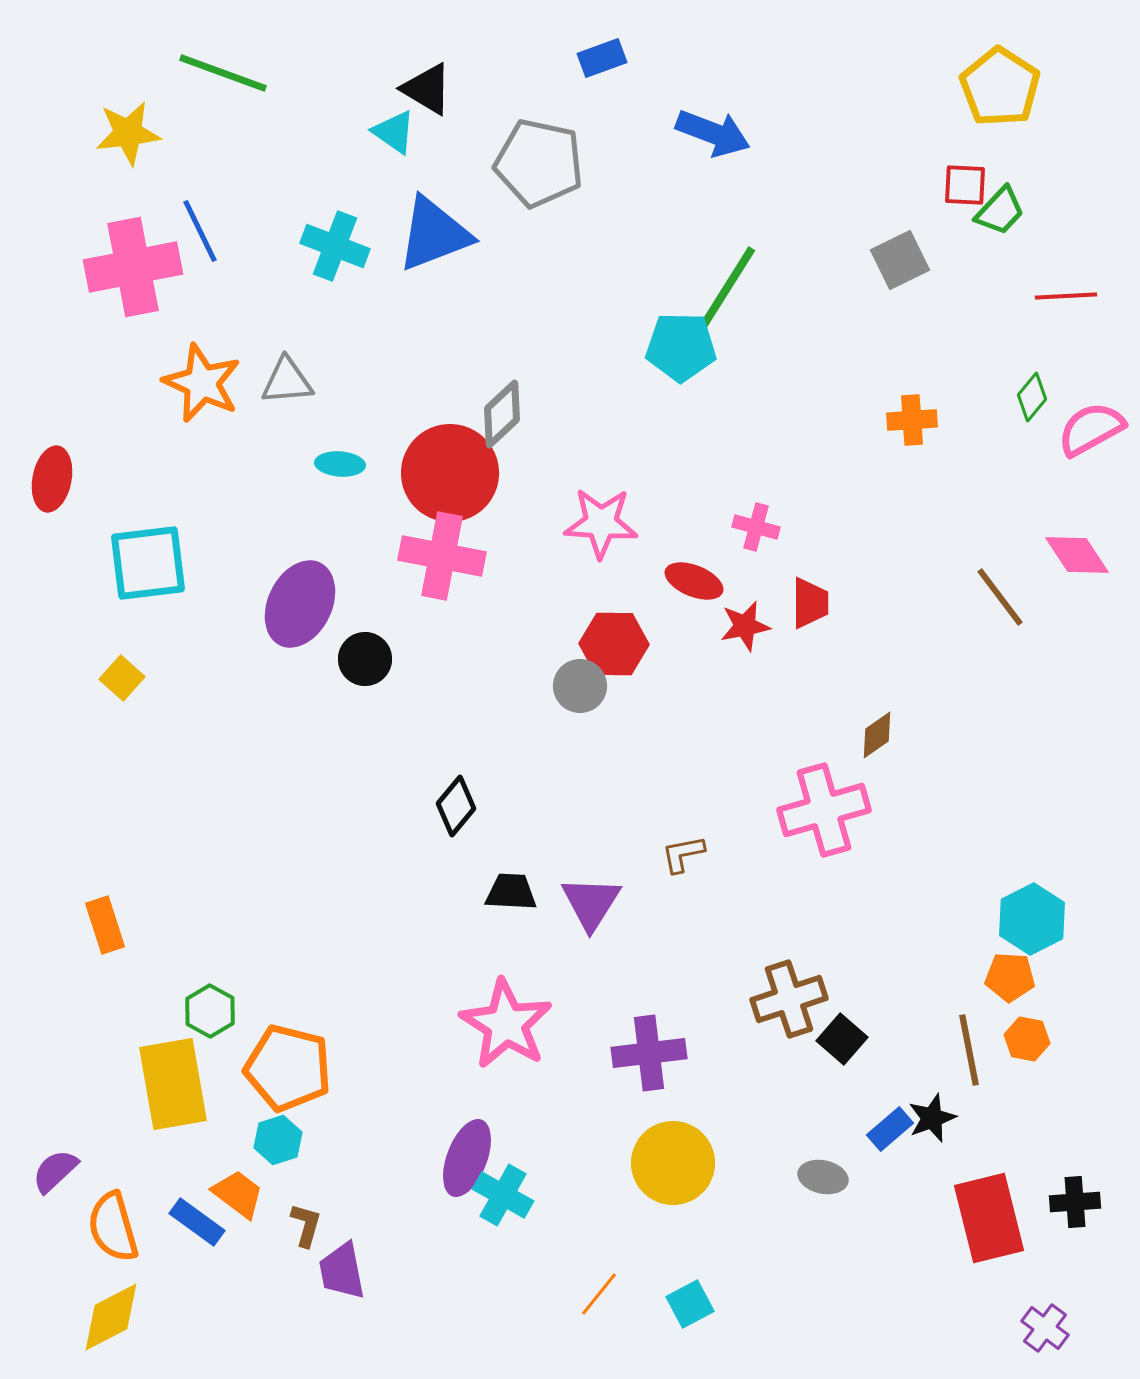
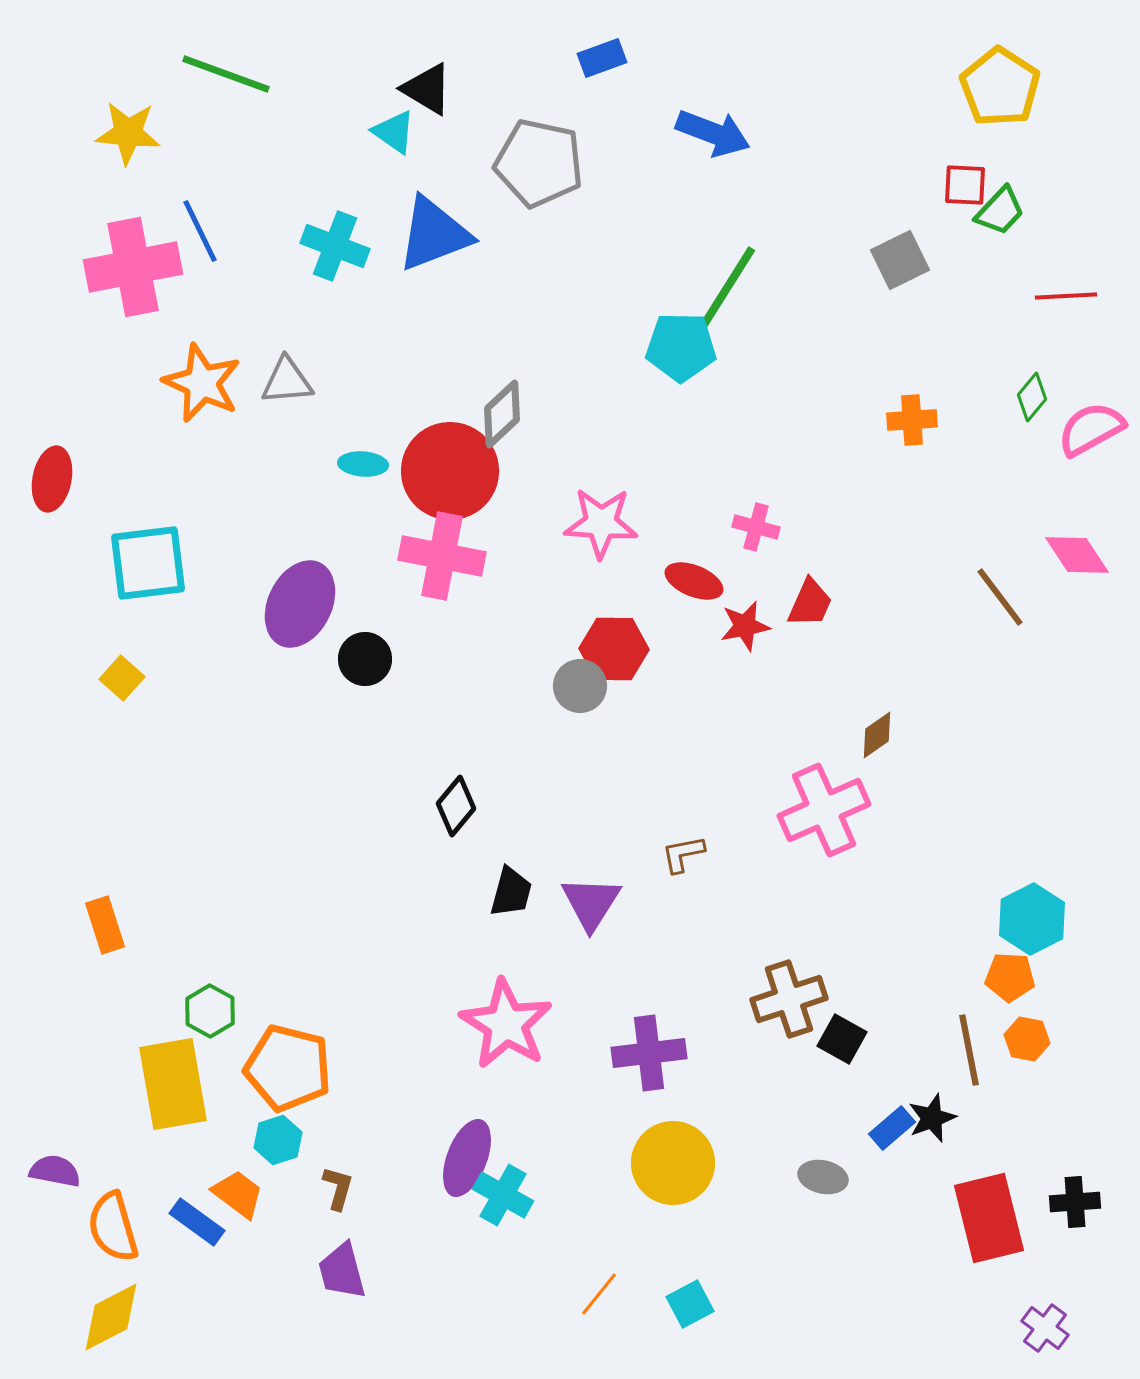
green line at (223, 73): moved 3 px right, 1 px down
yellow star at (128, 133): rotated 12 degrees clockwise
cyan ellipse at (340, 464): moved 23 px right
red circle at (450, 473): moved 2 px up
red trapezoid at (810, 603): rotated 24 degrees clockwise
red hexagon at (614, 644): moved 5 px down
pink cross at (824, 810): rotated 8 degrees counterclockwise
black trapezoid at (511, 892): rotated 102 degrees clockwise
black square at (842, 1039): rotated 12 degrees counterclockwise
blue rectangle at (890, 1129): moved 2 px right, 1 px up
purple semicircle at (55, 1171): rotated 54 degrees clockwise
brown L-shape at (306, 1225): moved 32 px right, 37 px up
purple trapezoid at (342, 1271): rotated 4 degrees counterclockwise
